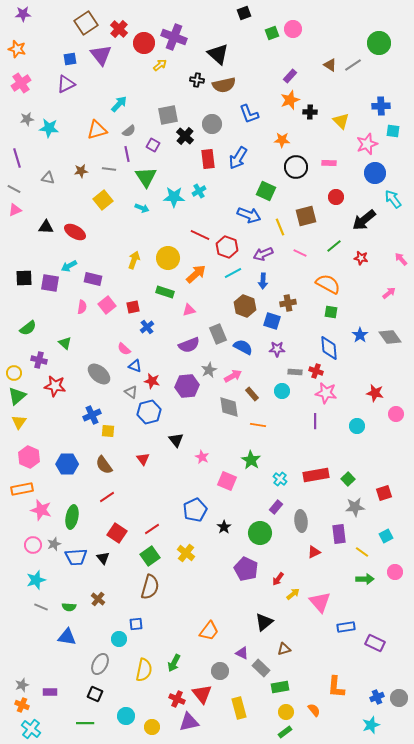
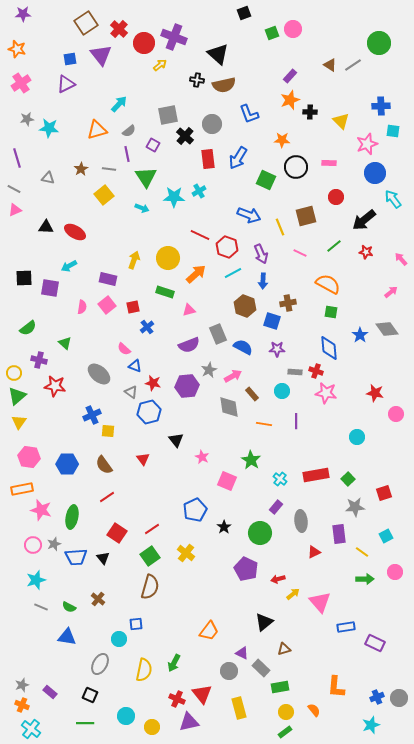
brown star at (81, 171): moved 2 px up; rotated 24 degrees counterclockwise
green square at (266, 191): moved 11 px up
yellow square at (103, 200): moved 1 px right, 5 px up
purple arrow at (263, 254): moved 2 px left; rotated 90 degrees counterclockwise
red star at (361, 258): moved 5 px right, 6 px up
purple rectangle at (93, 279): moved 15 px right
purple square at (50, 283): moved 5 px down
pink arrow at (389, 293): moved 2 px right, 1 px up
gray diamond at (390, 337): moved 3 px left, 8 px up
red star at (152, 381): moved 1 px right, 2 px down
purple line at (315, 421): moved 19 px left
orange line at (258, 425): moved 6 px right, 1 px up
cyan circle at (357, 426): moved 11 px down
pink hexagon at (29, 457): rotated 15 degrees counterclockwise
red arrow at (278, 579): rotated 40 degrees clockwise
green semicircle at (69, 607): rotated 24 degrees clockwise
gray circle at (220, 671): moved 9 px right
purple rectangle at (50, 692): rotated 40 degrees clockwise
black square at (95, 694): moved 5 px left, 1 px down
